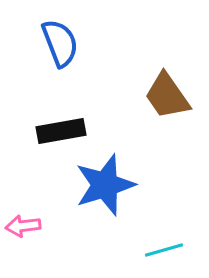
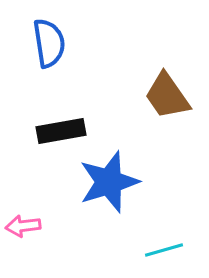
blue semicircle: moved 11 px left; rotated 12 degrees clockwise
blue star: moved 4 px right, 3 px up
